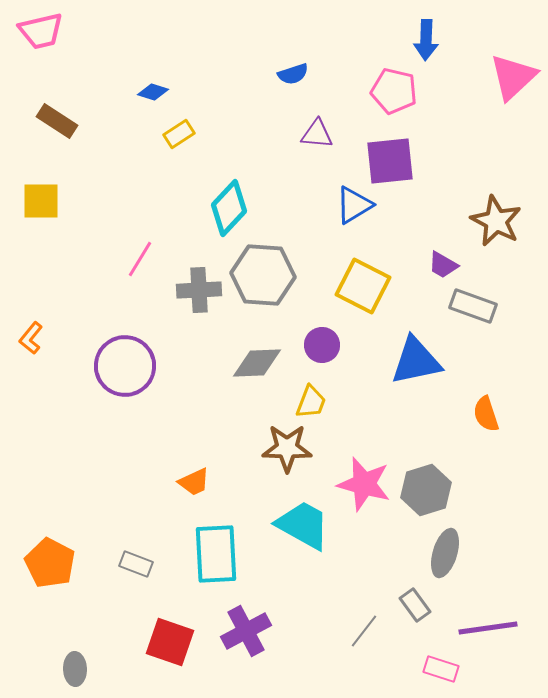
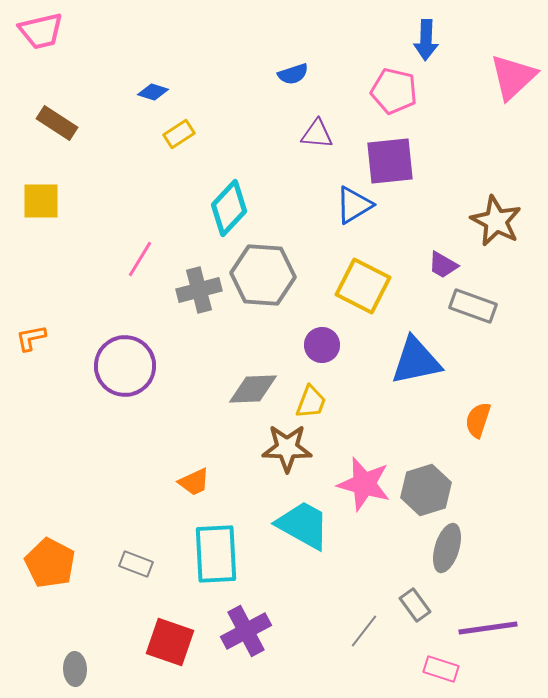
brown rectangle at (57, 121): moved 2 px down
gray cross at (199, 290): rotated 12 degrees counterclockwise
orange L-shape at (31, 338): rotated 40 degrees clockwise
gray diamond at (257, 363): moved 4 px left, 26 px down
orange semicircle at (486, 414): moved 8 px left, 6 px down; rotated 36 degrees clockwise
gray ellipse at (445, 553): moved 2 px right, 5 px up
